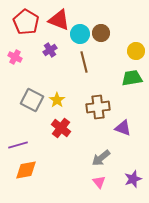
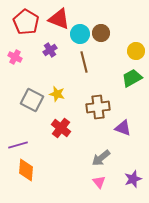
red triangle: moved 1 px up
green trapezoid: rotated 20 degrees counterclockwise
yellow star: moved 6 px up; rotated 21 degrees counterclockwise
orange diamond: rotated 75 degrees counterclockwise
